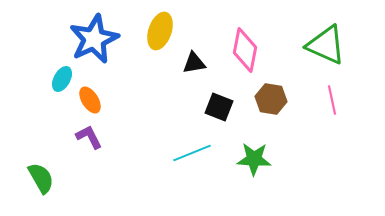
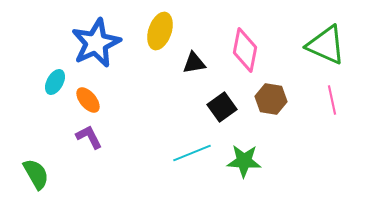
blue star: moved 2 px right, 4 px down
cyan ellipse: moved 7 px left, 3 px down
orange ellipse: moved 2 px left; rotated 8 degrees counterclockwise
black square: moved 3 px right; rotated 32 degrees clockwise
green star: moved 10 px left, 2 px down
green semicircle: moved 5 px left, 4 px up
